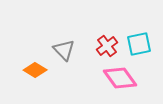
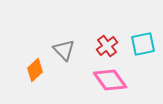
cyan square: moved 4 px right
orange diamond: rotated 75 degrees counterclockwise
pink diamond: moved 10 px left, 2 px down
